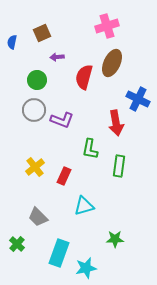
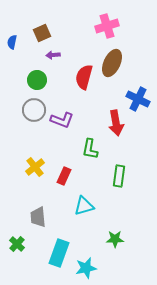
purple arrow: moved 4 px left, 2 px up
green rectangle: moved 10 px down
gray trapezoid: rotated 40 degrees clockwise
